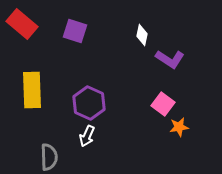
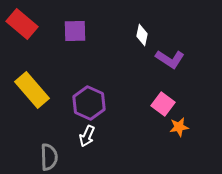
purple square: rotated 20 degrees counterclockwise
yellow rectangle: rotated 39 degrees counterclockwise
